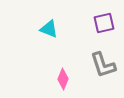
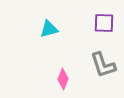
purple square: rotated 15 degrees clockwise
cyan triangle: rotated 36 degrees counterclockwise
